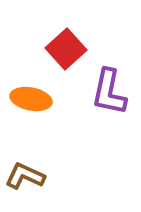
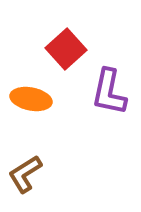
brown L-shape: moved 2 px up; rotated 57 degrees counterclockwise
